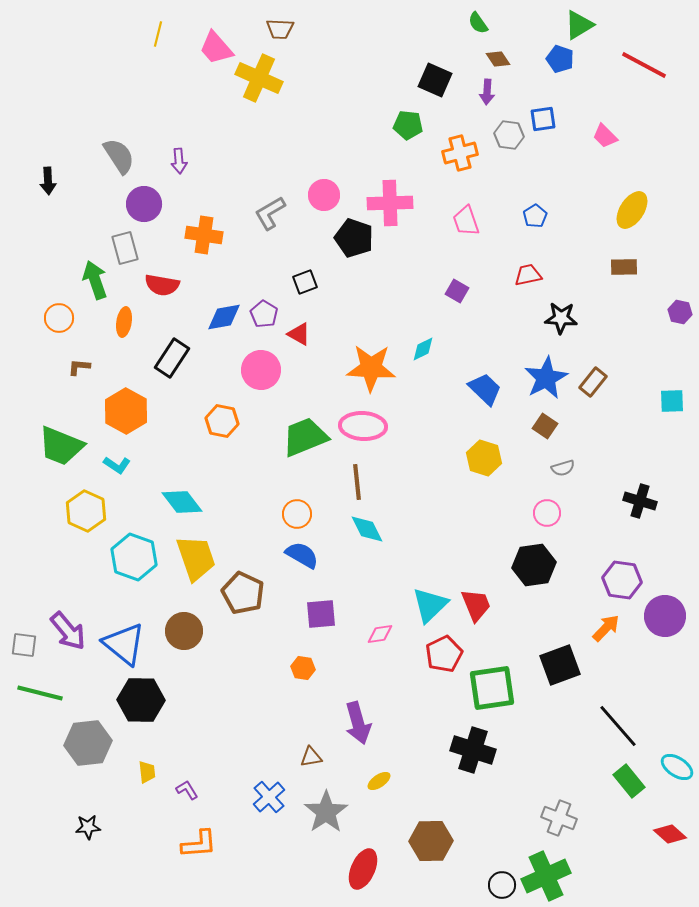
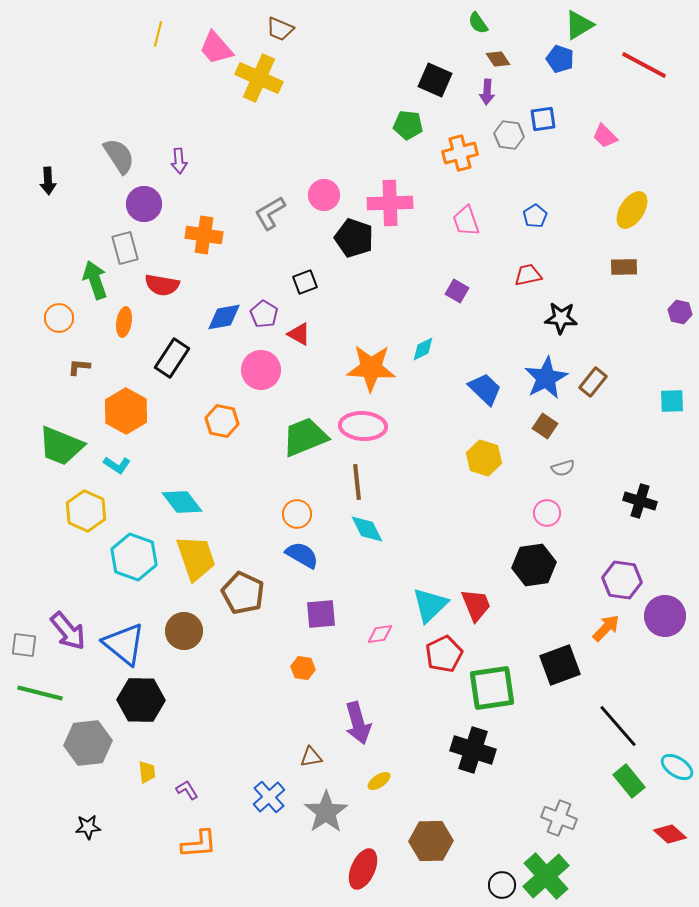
brown trapezoid at (280, 29): rotated 20 degrees clockwise
green cross at (546, 876): rotated 18 degrees counterclockwise
